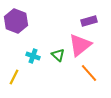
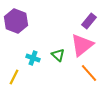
purple rectangle: rotated 35 degrees counterclockwise
pink triangle: moved 2 px right
cyan cross: moved 2 px down
